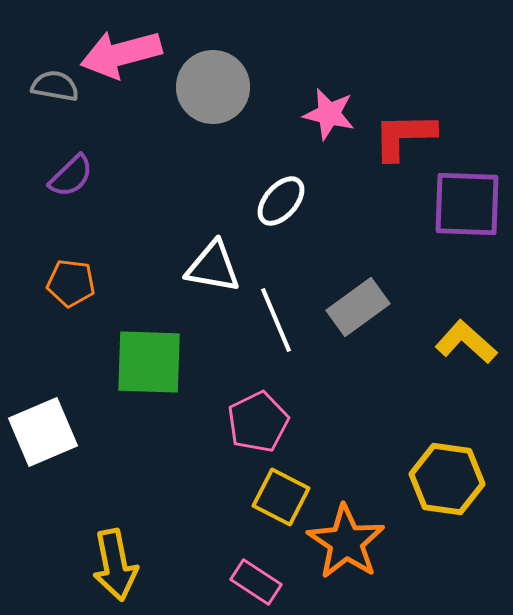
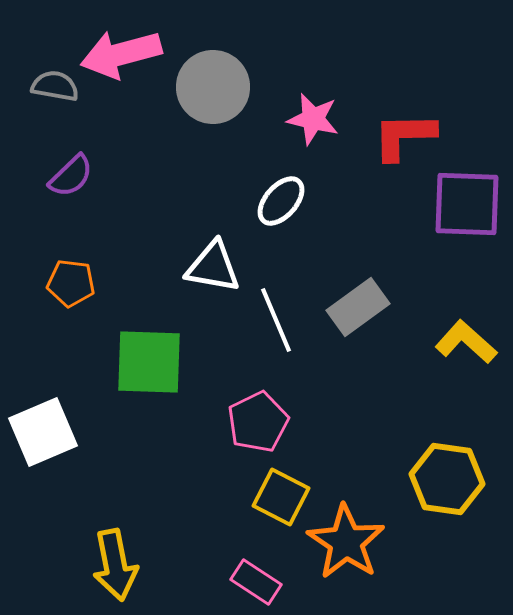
pink star: moved 16 px left, 5 px down
